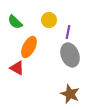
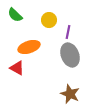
green semicircle: moved 7 px up
orange ellipse: rotated 45 degrees clockwise
